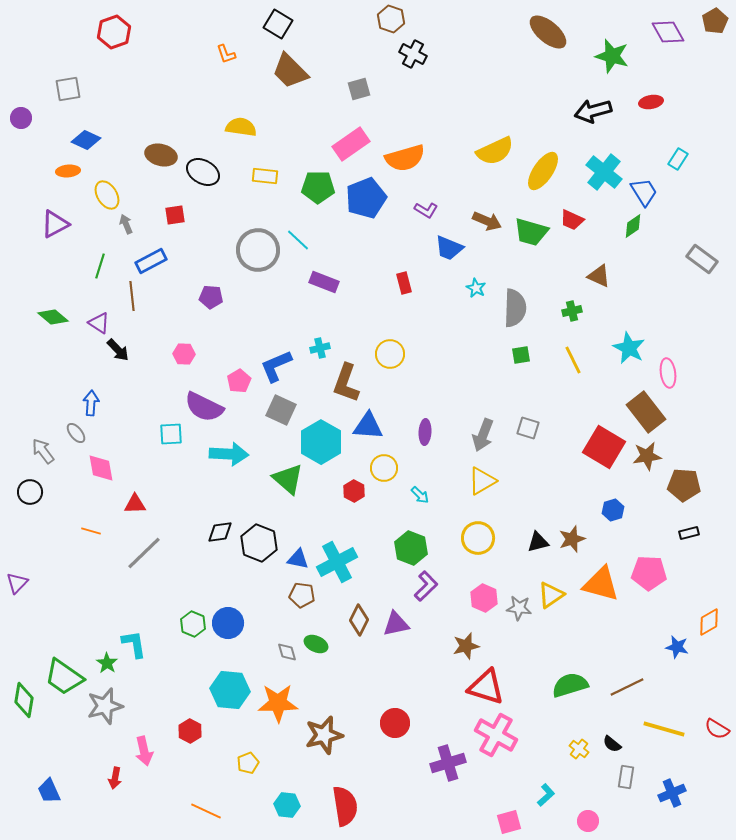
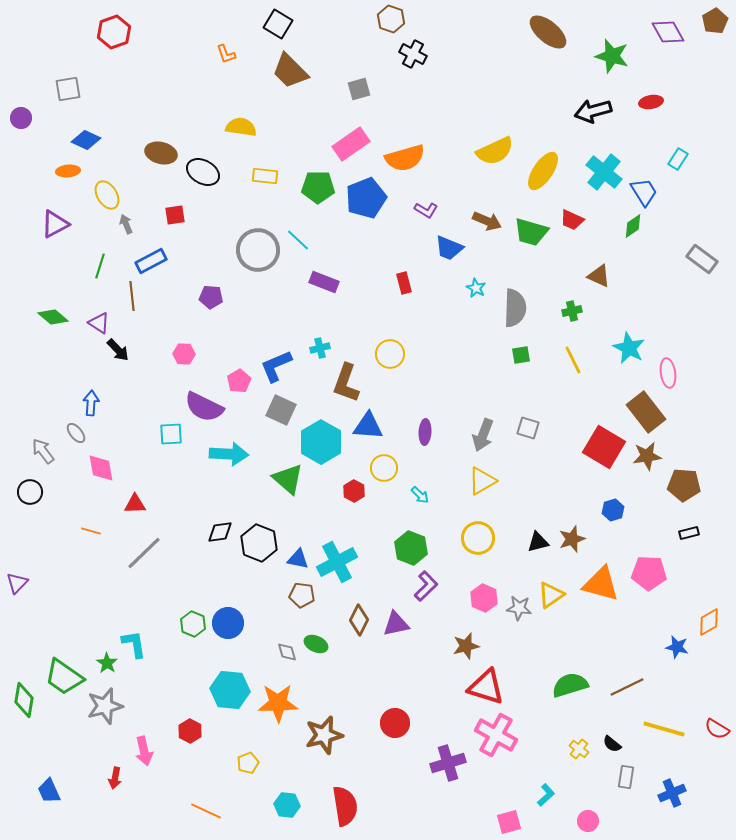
brown ellipse at (161, 155): moved 2 px up
